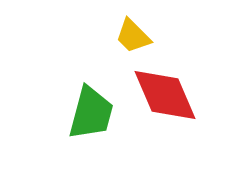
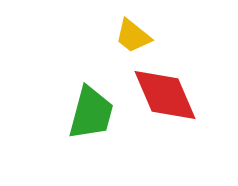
yellow trapezoid: rotated 6 degrees counterclockwise
